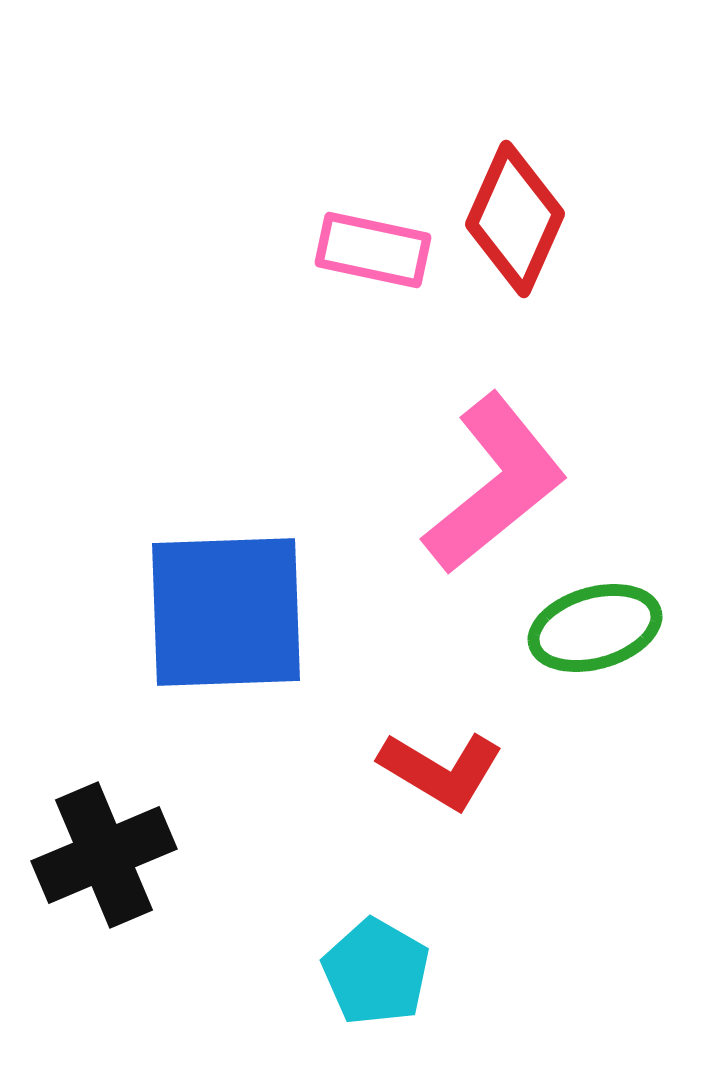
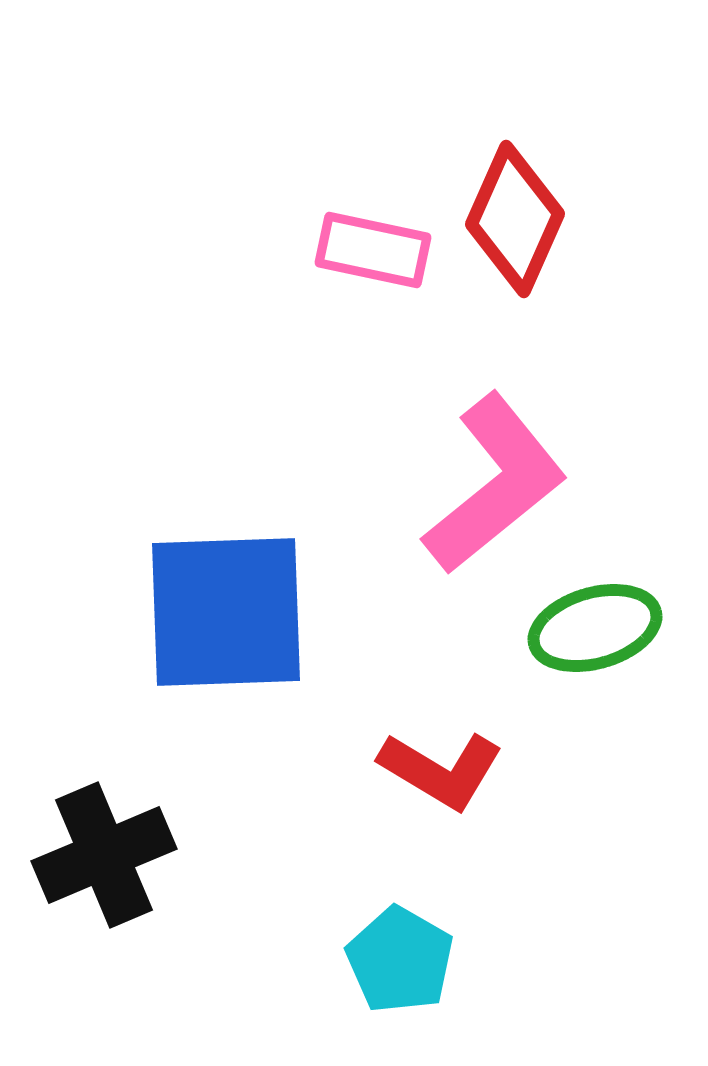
cyan pentagon: moved 24 px right, 12 px up
